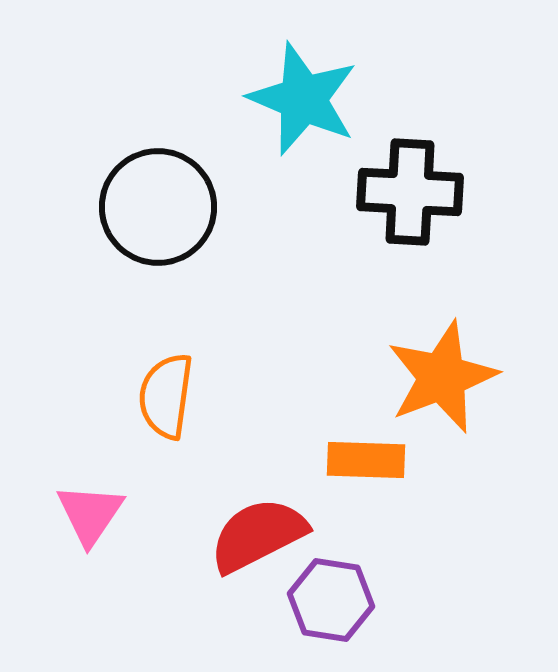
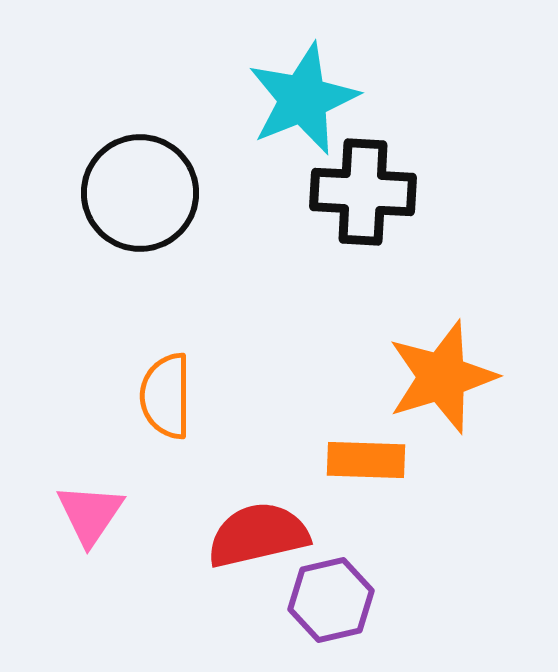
cyan star: rotated 27 degrees clockwise
black cross: moved 47 px left
black circle: moved 18 px left, 14 px up
orange star: rotated 4 degrees clockwise
orange semicircle: rotated 8 degrees counterclockwise
red semicircle: rotated 14 degrees clockwise
purple hexagon: rotated 22 degrees counterclockwise
